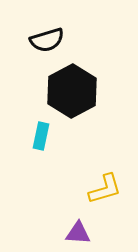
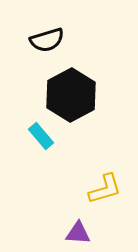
black hexagon: moved 1 px left, 4 px down
cyan rectangle: rotated 52 degrees counterclockwise
